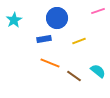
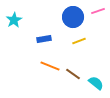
blue circle: moved 16 px right, 1 px up
orange line: moved 3 px down
cyan semicircle: moved 2 px left, 12 px down
brown line: moved 1 px left, 2 px up
